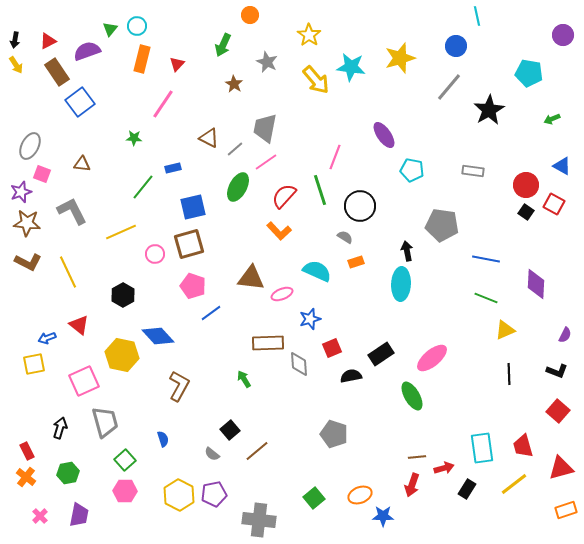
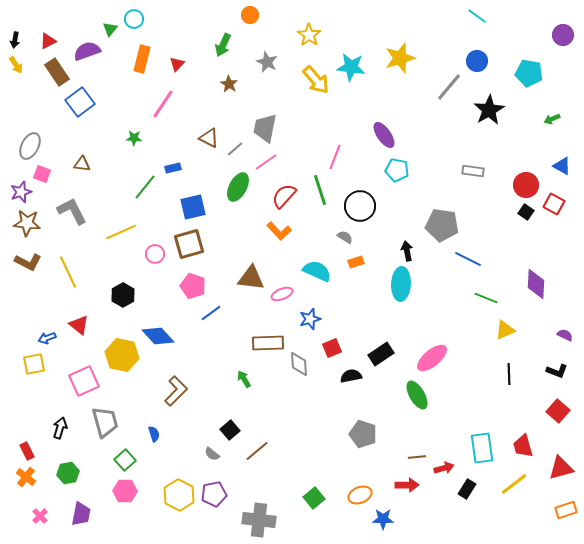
cyan line at (477, 16): rotated 42 degrees counterclockwise
cyan circle at (137, 26): moved 3 px left, 7 px up
blue circle at (456, 46): moved 21 px right, 15 px down
brown star at (234, 84): moved 5 px left
cyan pentagon at (412, 170): moved 15 px left
green line at (143, 187): moved 2 px right
blue line at (486, 259): moved 18 px left; rotated 16 degrees clockwise
purple semicircle at (565, 335): rotated 91 degrees counterclockwise
brown L-shape at (179, 386): moved 3 px left, 5 px down; rotated 16 degrees clockwise
green ellipse at (412, 396): moved 5 px right, 1 px up
gray pentagon at (334, 434): moved 29 px right
blue semicircle at (163, 439): moved 9 px left, 5 px up
red arrow at (412, 485): moved 5 px left; rotated 110 degrees counterclockwise
purple trapezoid at (79, 515): moved 2 px right, 1 px up
blue star at (383, 516): moved 3 px down
